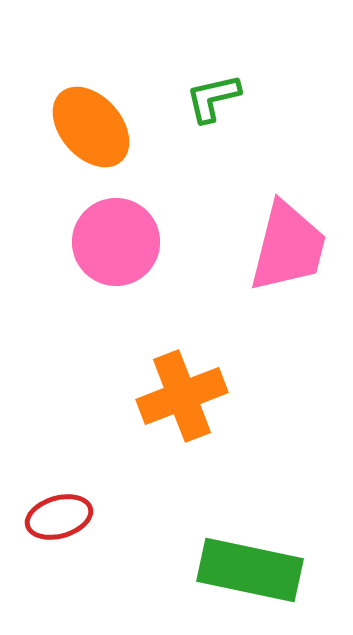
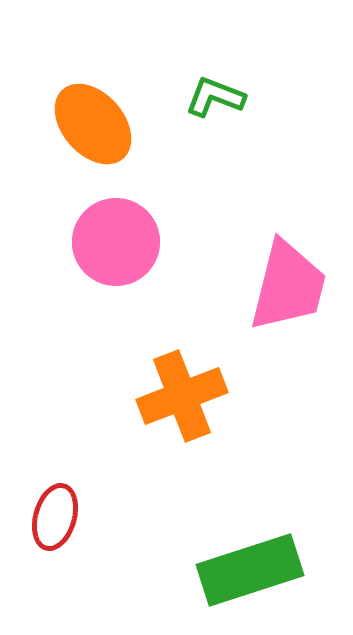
green L-shape: moved 2 px right, 1 px up; rotated 34 degrees clockwise
orange ellipse: moved 2 px right, 3 px up
pink trapezoid: moved 39 px down
red ellipse: moved 4 px left; rotated 58 degrees counterclockwise
green rectangle: rotated 30 degrees counterclockwise
